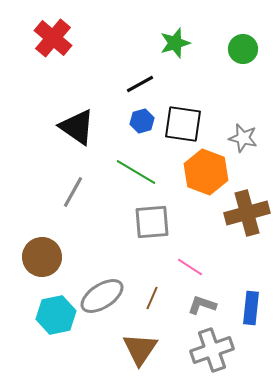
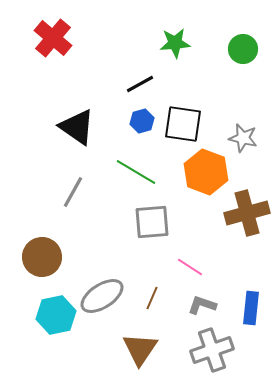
green star: rotated 12 degrees clockwise
